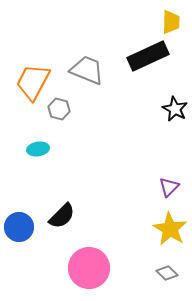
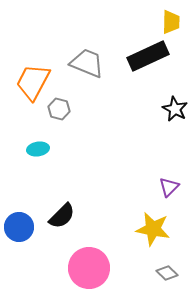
gray trapezoid: moved 7 px up
yellow star: moved 17 px left; rotated 20 degrees counterclockwise
